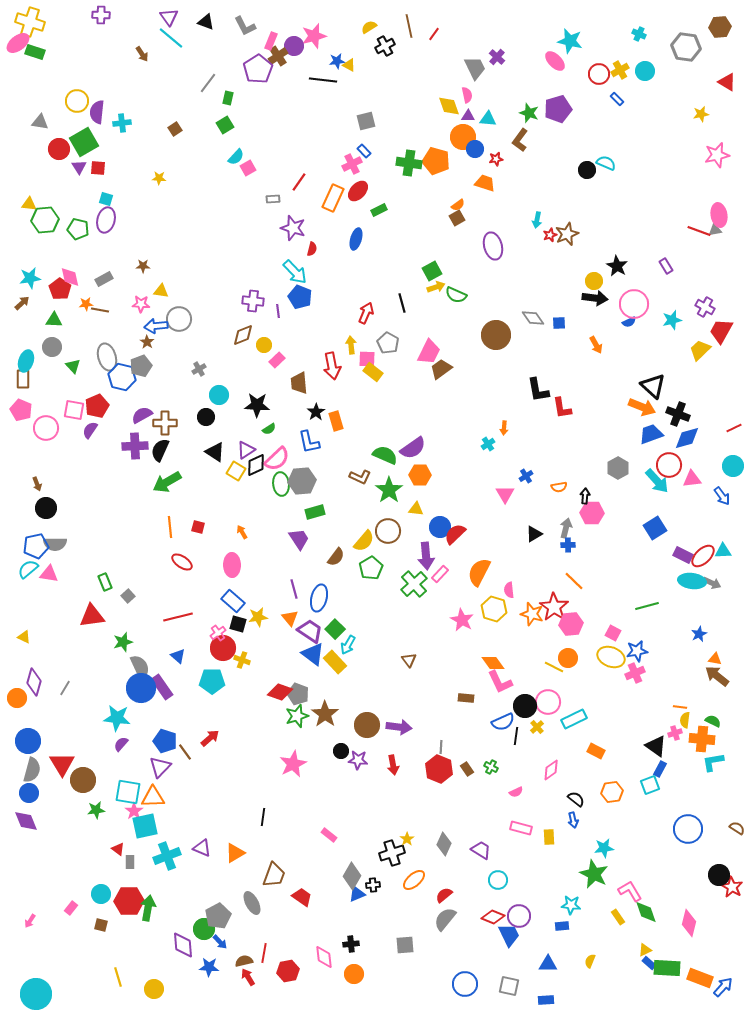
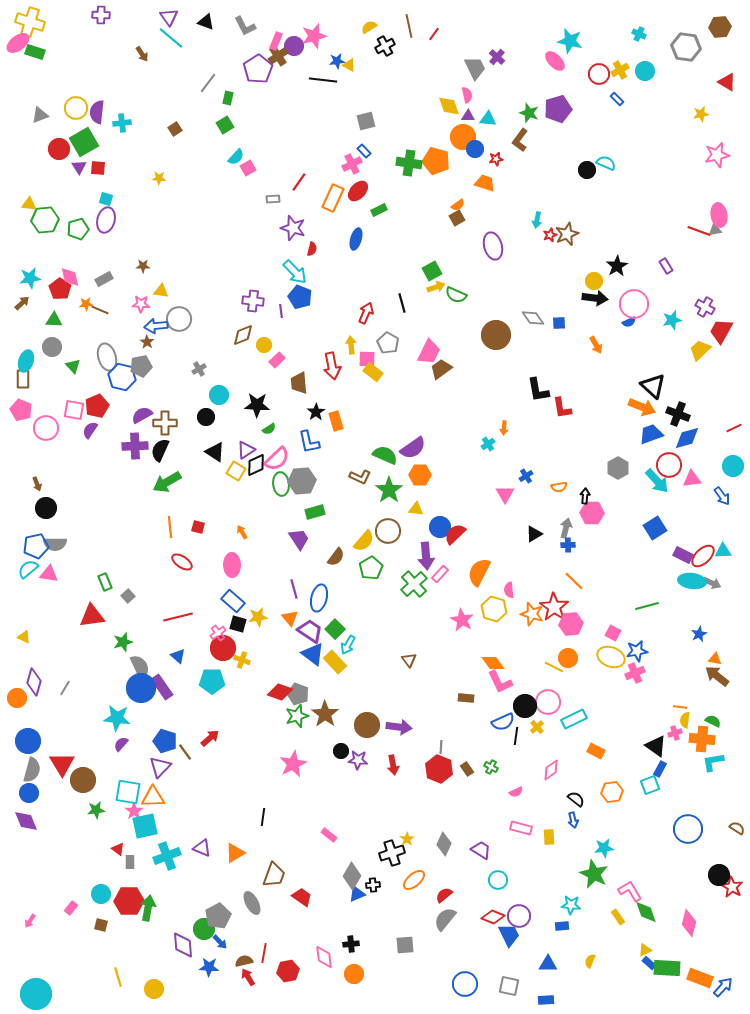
pink rectangle at (271, 41): moved 5 px right
yellow circle at (77, 101): moved 1 px left, 7 px down
gray triangle at (40, 122): moved 7 px up; rotated 30 degrees counterclockwise
green pentagon at (78, 229): rotated 30 degrees counterclockwise
black star at (617, 266): rotated 10 degrees clockwise
brown line at (100, 310): rotated 12 degrees clockwise
purple line at (278, 311): moved 3 px right
gray pentagon at (141, 366): rotated 10 degrees clockwise
